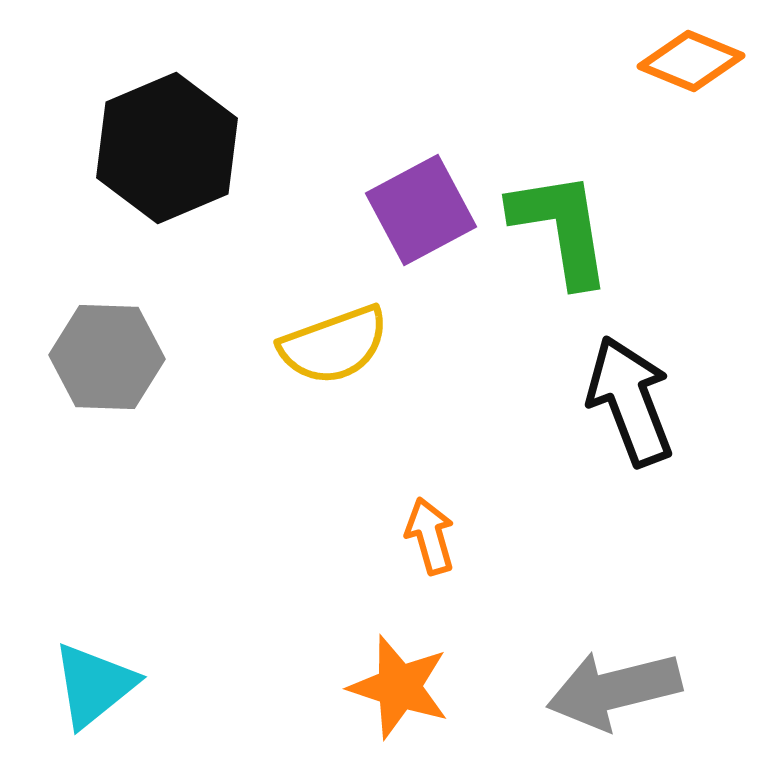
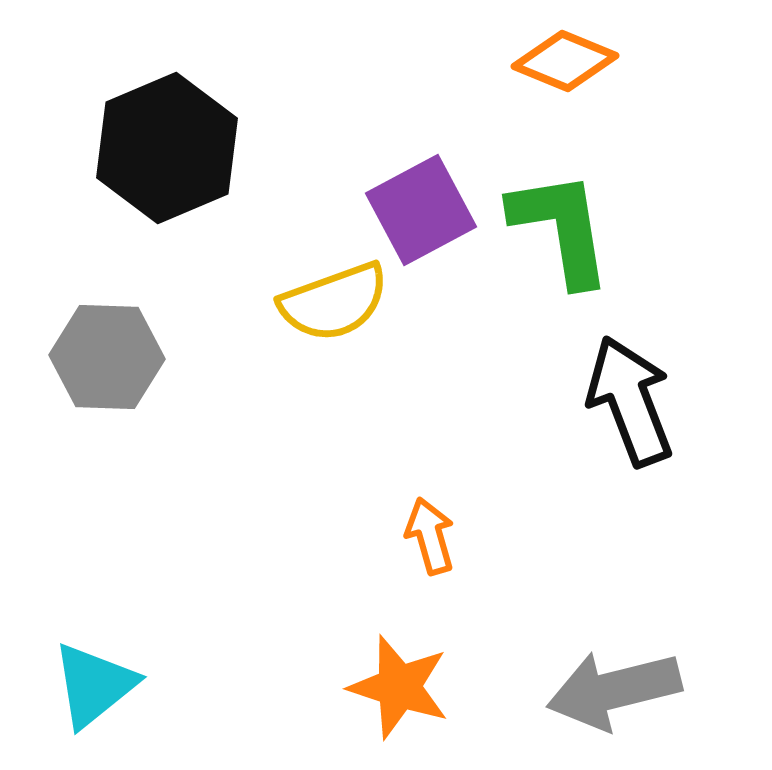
orange diamond: moved 126 px left
yellow semicircle: moved 43 px up
